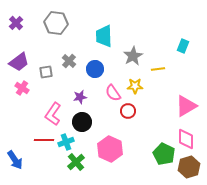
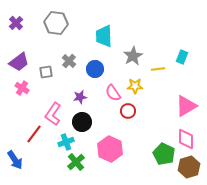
cyan rectangle: moved 1 px left, 11 px down
red line: moved 10 px left, 6 px up; rotated 54 degrees counterclockwise
